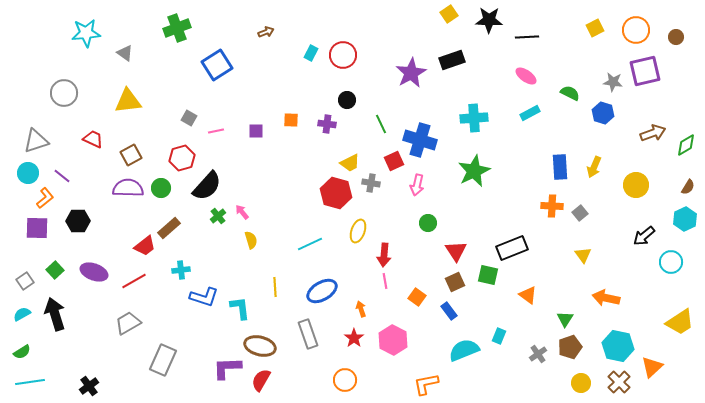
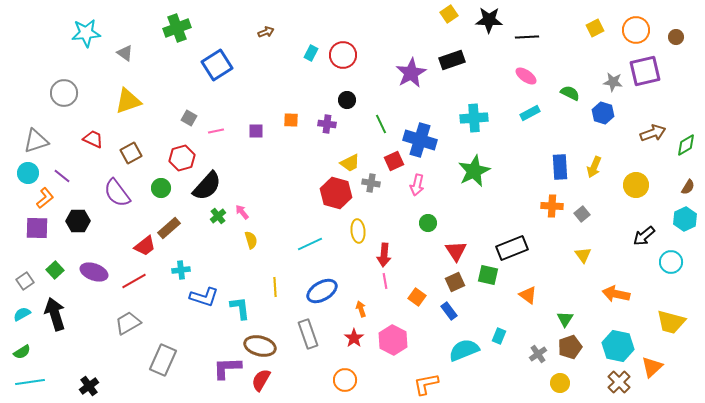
yellow triangle at (128, 101): rotated 12 degrees counterclockwise
brown square at (131, 155): moved 2 px up
purple semicircle at (128, 188): moved 11 px left, 5 px down; rotated 128 degrees counterclockwise
gray square at (580, 213): moved 2 px right, 1 px down
yellow ellipse at (358, 231): rotated 25 degrees counterclockwise
orange arrow at (606, 298): moved 10 px right, 4 px up
yellow trapezoid at (680, 322): moved 9 px left; rotated 48 degrees clockwise
yellow circle at (581, 383): moved 21 px left
